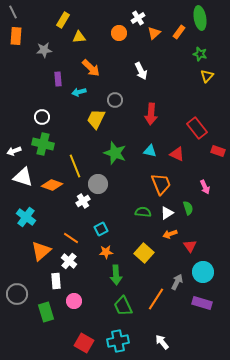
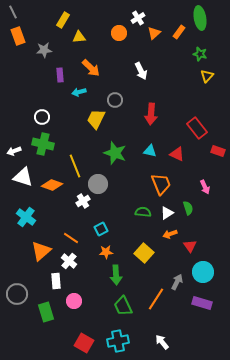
orange rectangle at (16, 36): moved 2 px right; rotated 24 degrees counterclockwise
purple rectangle at (58, 79): moved 2 px right, 4 px up
